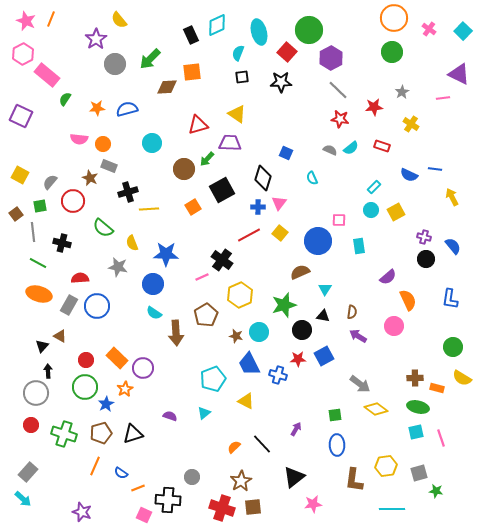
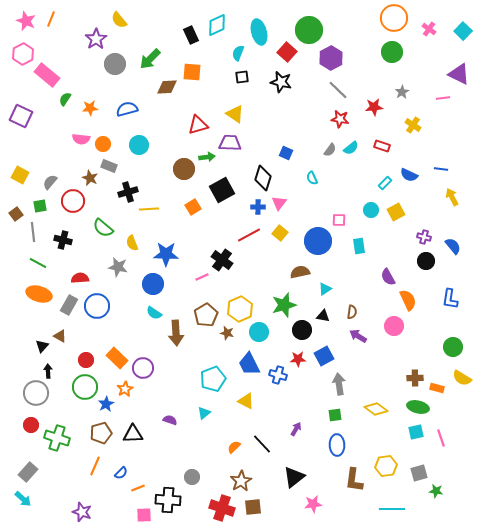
orange square at (192, 72): rotated 12 degrees clockwise
black star at (281, 82): rotated 15 degrees clockwise
orange star at (97, 108): moved 7 px left
yellow triangle at (237, 114): moved 2 px left
yellow cross at (411, 124): moved 2 px right, 1 px down
pink semicircle at (79, 139): moved 2 px right
cyan circle at (152, 143): moved 13 px left, 2 px down
gray semicircle at (330, 150): rotated 104 degrees clockwise
green arrow at (207, 159): moved 2 px up; rotated 140 degrees counterclockwise
blue line at (435, 169): moved 6 px right
cyan rectangle at (374, 187): moved 11 px right, 4 px up
black cross at (62, 243): moved 1 px right, 3 px up
black circle at (426, 259): moved 2 px down
brown semicircle at (300, 272): rotated 12 degrees clockwise
purple semicircle at (388, 277): rotated 102 degrees clockwise
cyan triangle at (325, 289): rotated 24 degrees clockwise
yellow hexagon at (240, 295): moved 14 px down
brown star at (236, 336): moved 9 px left, 3 px up
gray arrow at (360, 384): moved 21 px left; rotated 135 degrees counterclockwise
purple semicircle at (170, 416): moved 4 px down
green cross at (64, 434): moved 7 px left, 4 px down
black triangle at (133, 434): rotated 15 degrees clockwise
blue semicircle at (121, 473): rotated 80 degrees counterclockwise
pink square at (144, 515): rotated 28 degrees counterclockwise
